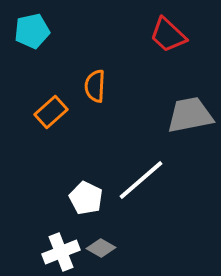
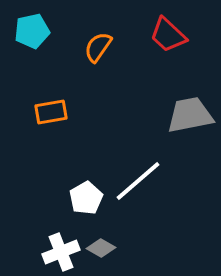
orange semicircle: moved 3 px right, 39 px up; rotated 32 degrees clockwise
orange rectangle: rotated 32 degrees clockwise
white line: moved 3 px left, 1 px down
white pentagon: rotated 16 degrees clockwise
